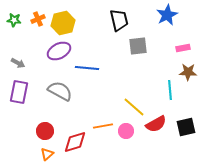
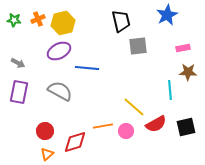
black trapezoid: moved 2 px right, 1 px down
